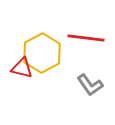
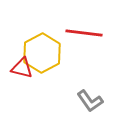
red line: moved 2 px left, 5 px up
gray L-shape: moved 16 px down
